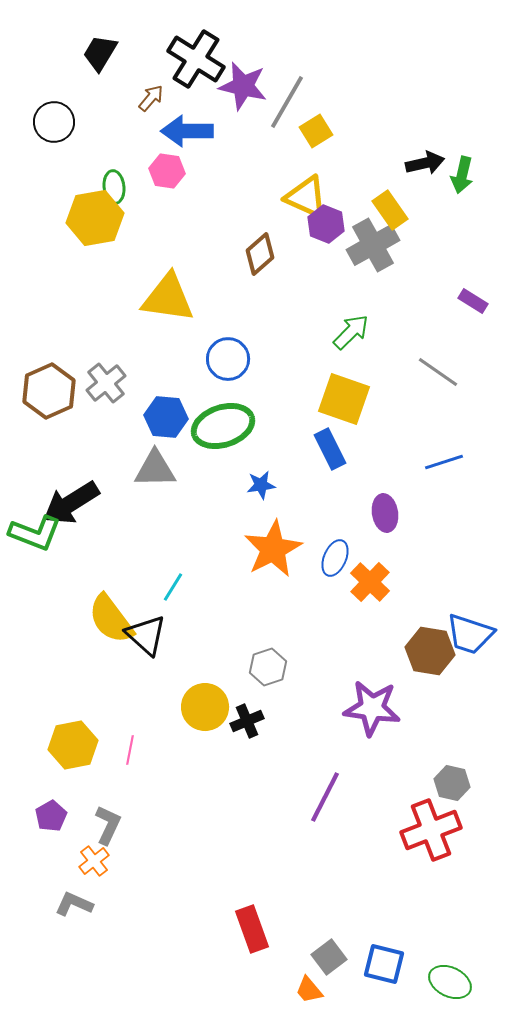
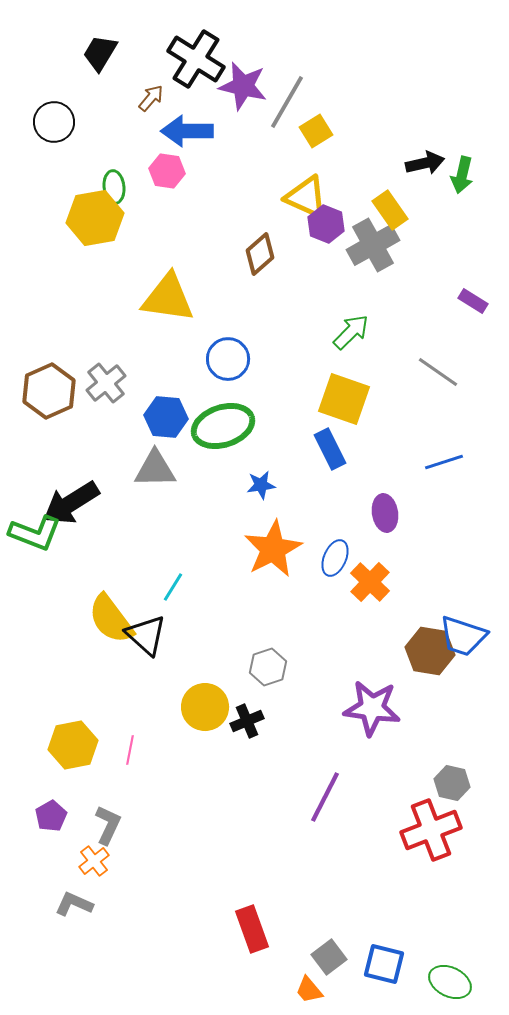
blue trapezoid at (470, 634): moved 7 px left, 2 px down
